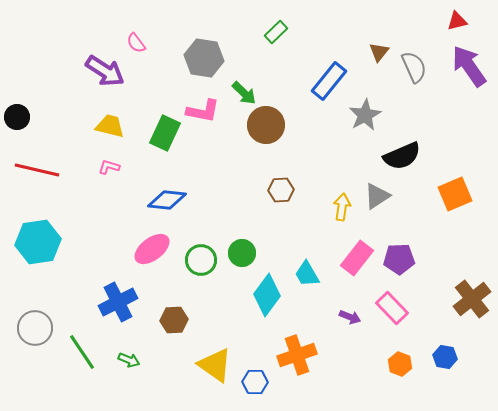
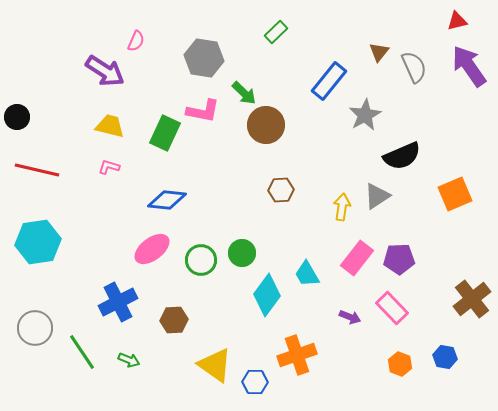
pink semicircle at (136, 43): moved 2 px up; rotated 120 degrees counterclockwise
